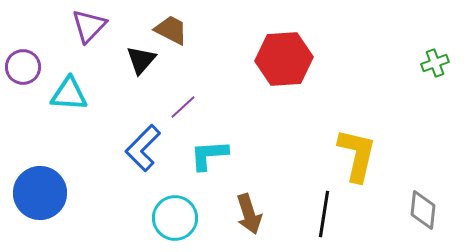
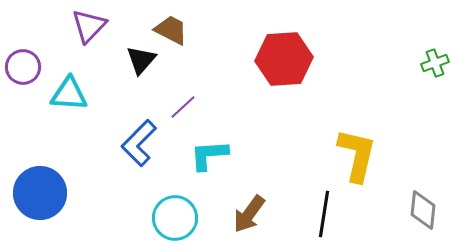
blue L-shape: moved 4 px left, 5 px up
brown arrow: rotated 54 degrees clockwise
